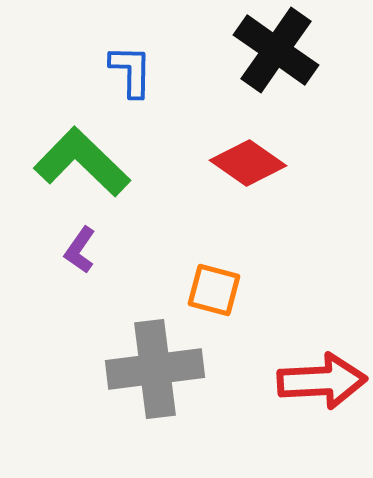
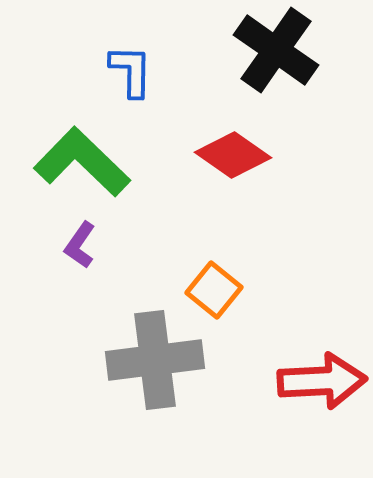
red diamond: moved 15 px left, 8 px up
purple L-shape: moved 5 px up
orange square: rotated 24 degrees clockwise
gray cross: moved 9 px up
